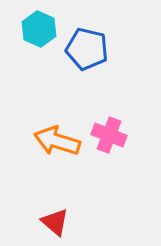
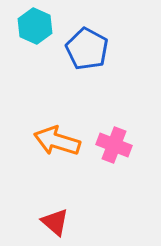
cyan hexagon: moved 4 px left, 3 px up
blue pentagon: rotated 15 degrees clockwise
pink cross: moved 5 px right, 10 px down
